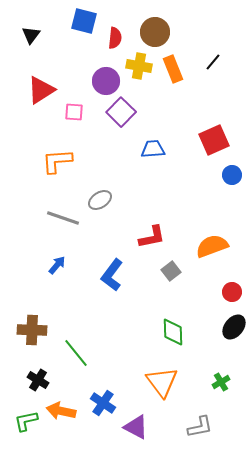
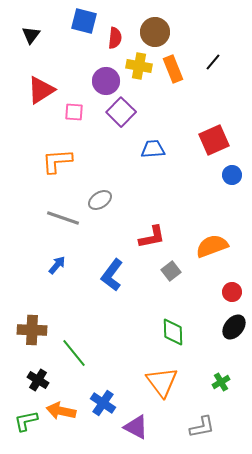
green line: moved 2 px left
gray L-shape: moved 2 px right
